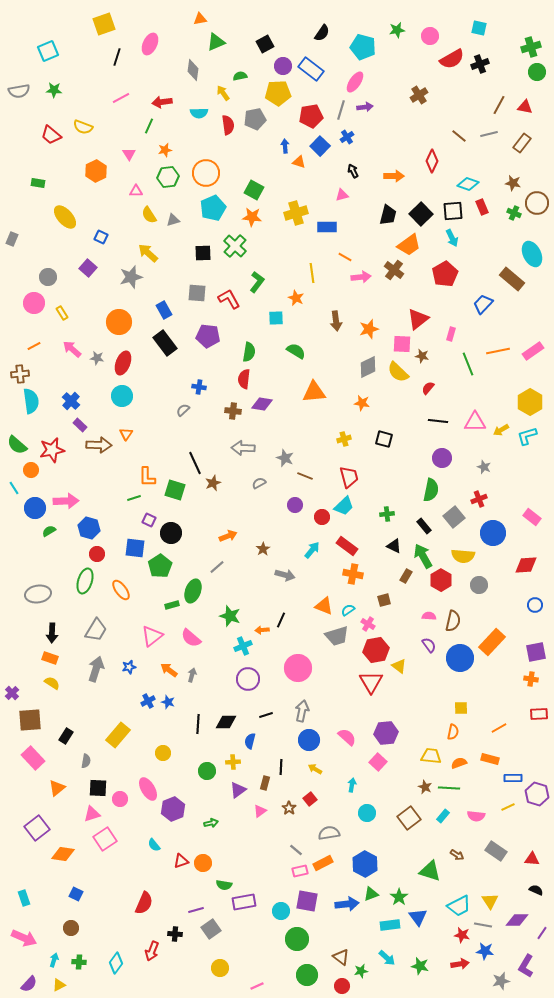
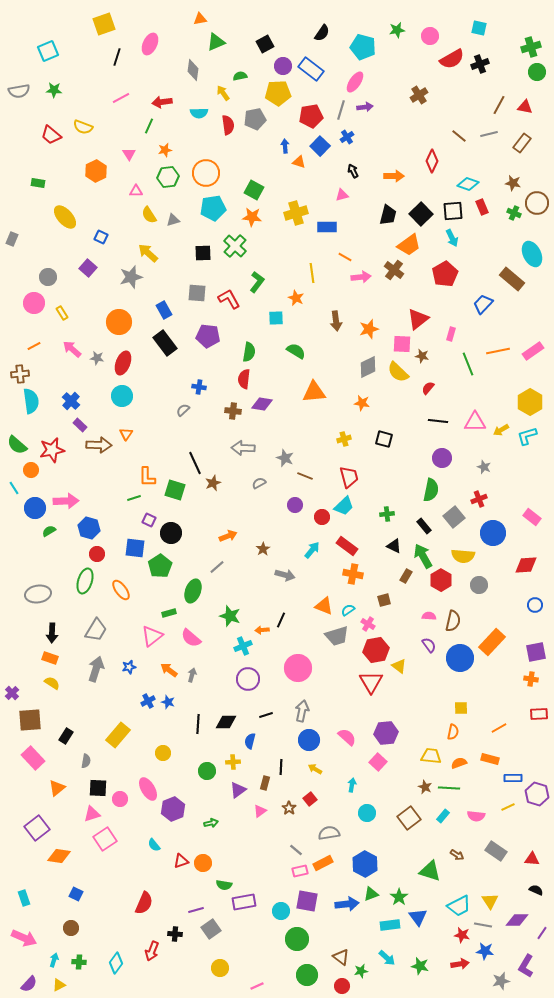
cyan pentagon at (213, 208): rotated 15 degrees clockwise
green rectangle at (172, 605): moved 3 px left, 8 px down
orange diamond at (63, 854): moved 4 px left, 2 px down
